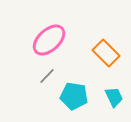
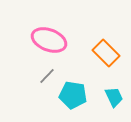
pink ellipse: rotated 64 degrees clockwise
cyan pentagon: moved 1 px left, 1 px up
